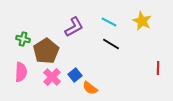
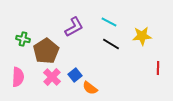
yellow star: moved 15 px down; rotated 30 degrees counterclockwise
pink semicircle: moved 3 px left, 5 px down
